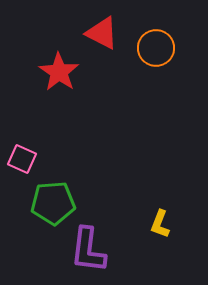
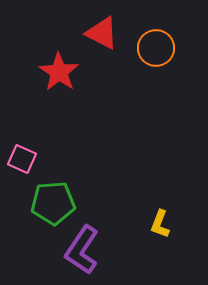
purple L-shape: moved 6 px left; rotated 27 degrees clockwise
